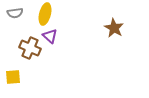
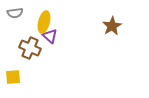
yellow ellipse: moved 1 px left, 8 px down
brown star: moved 2 px left, 2 px up; rotated 12 degrees clockwise
